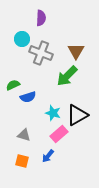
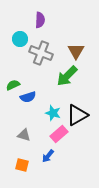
purple semicircle: moved 1 px left, 2 px down
cyan circle: moved 2 px left
orange square: moved 4 px down
